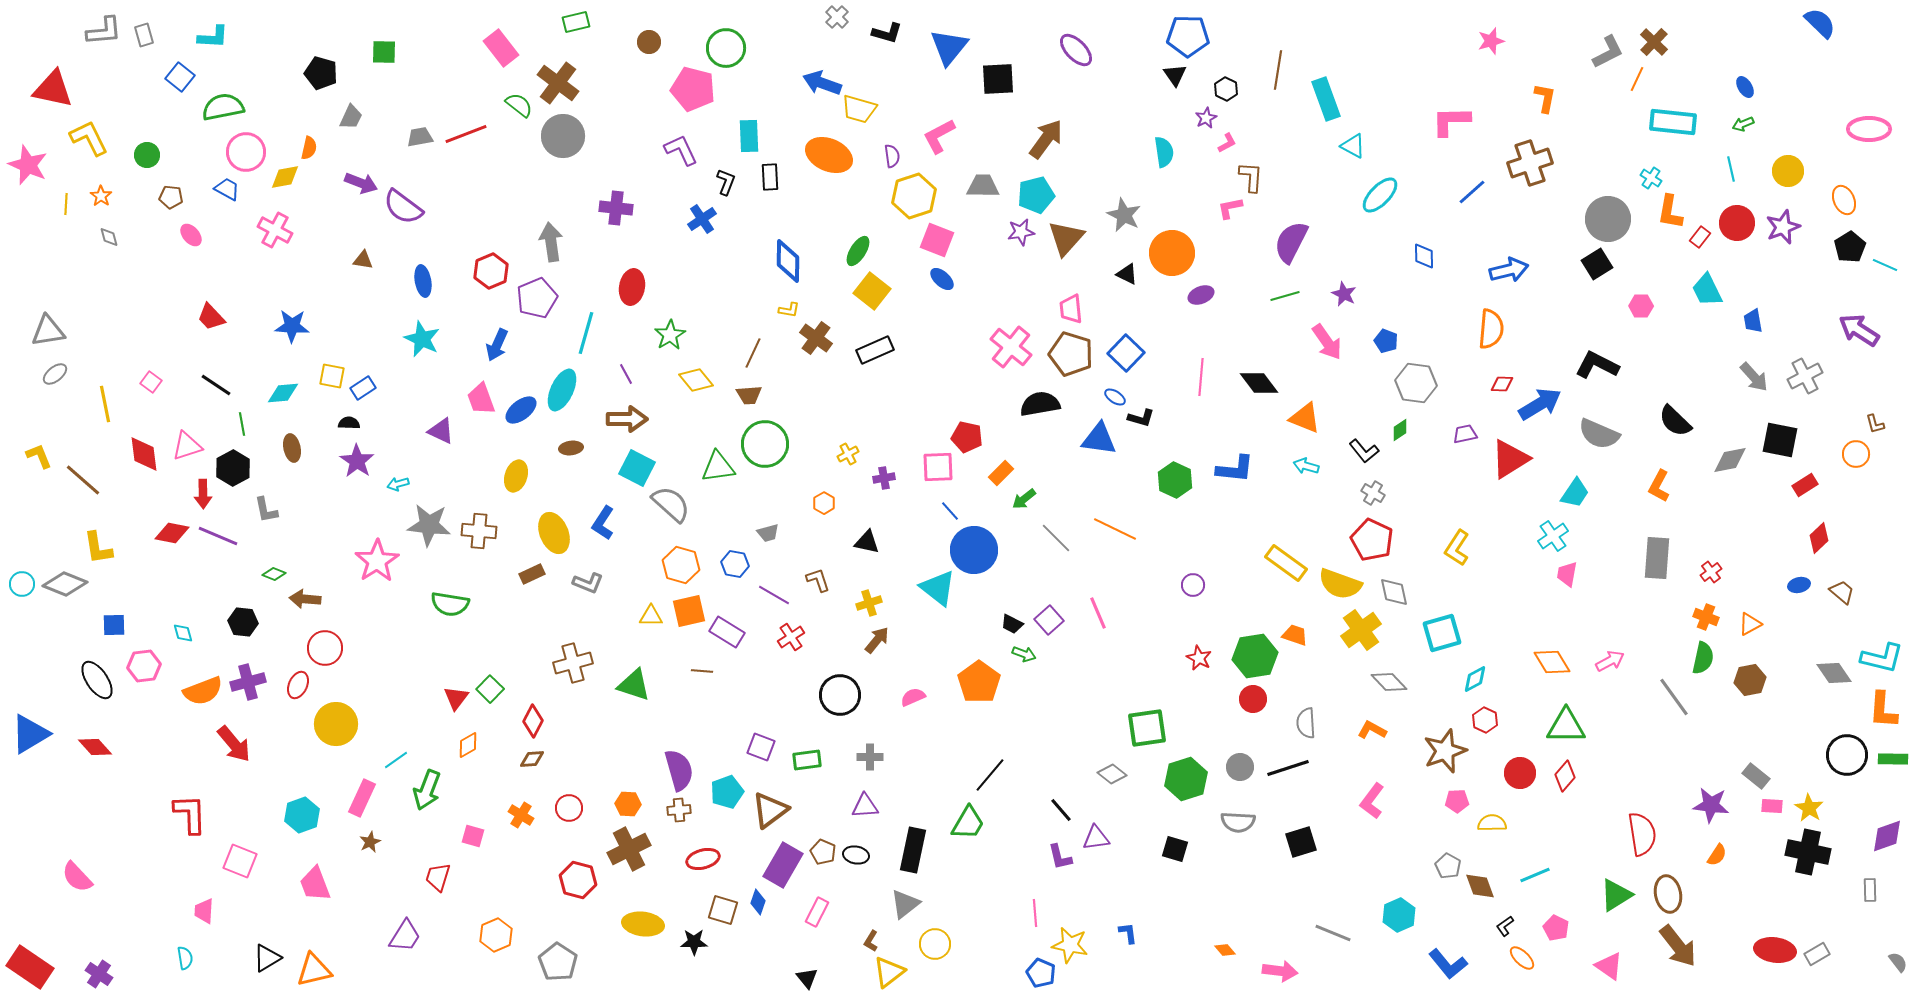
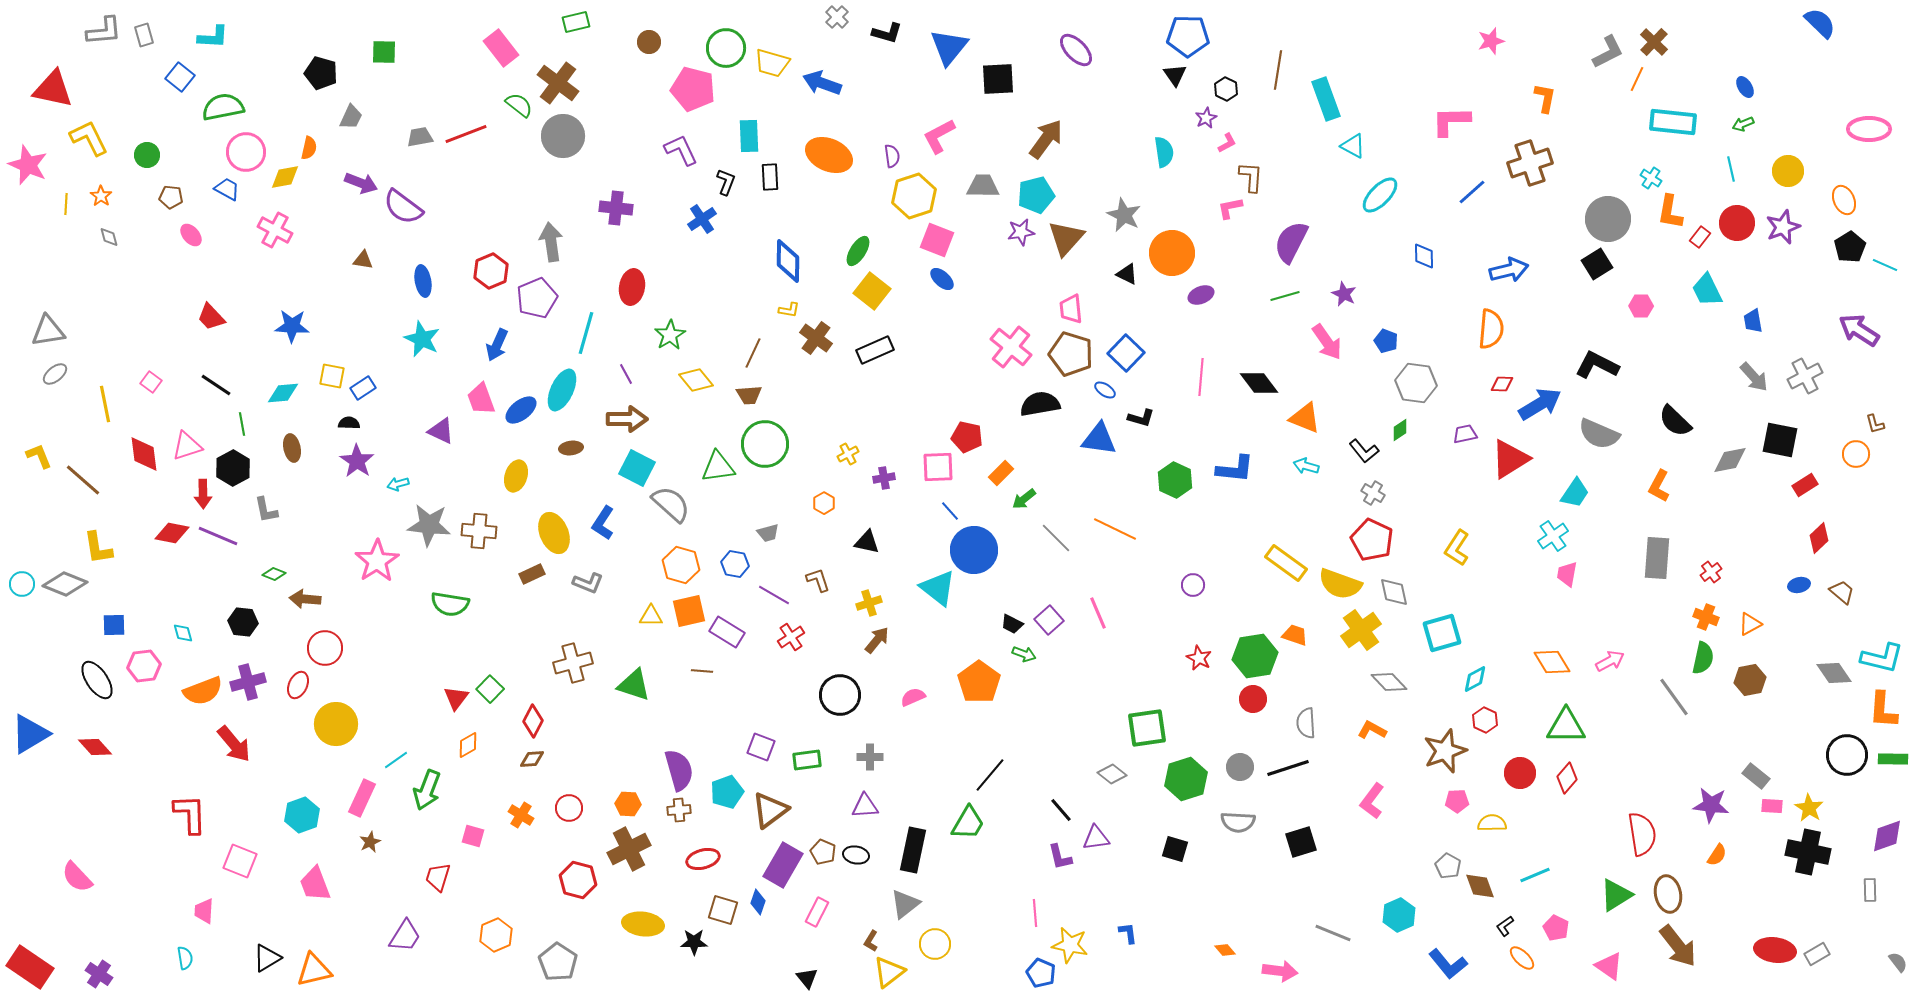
yellow trapezoid at (859, 109): moved 87 px left, 46 px up
blue ellipse at (1115, 397): moved 10 px left, 7 px up
red diamond at (1565, 776): moved 2 px right, 2 px down
